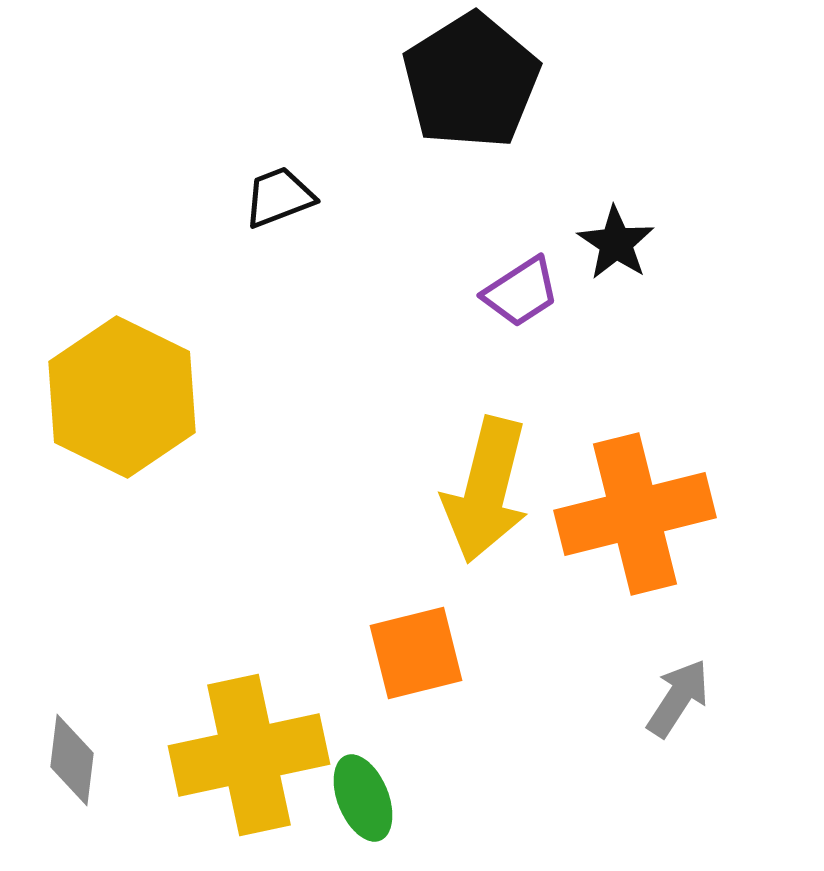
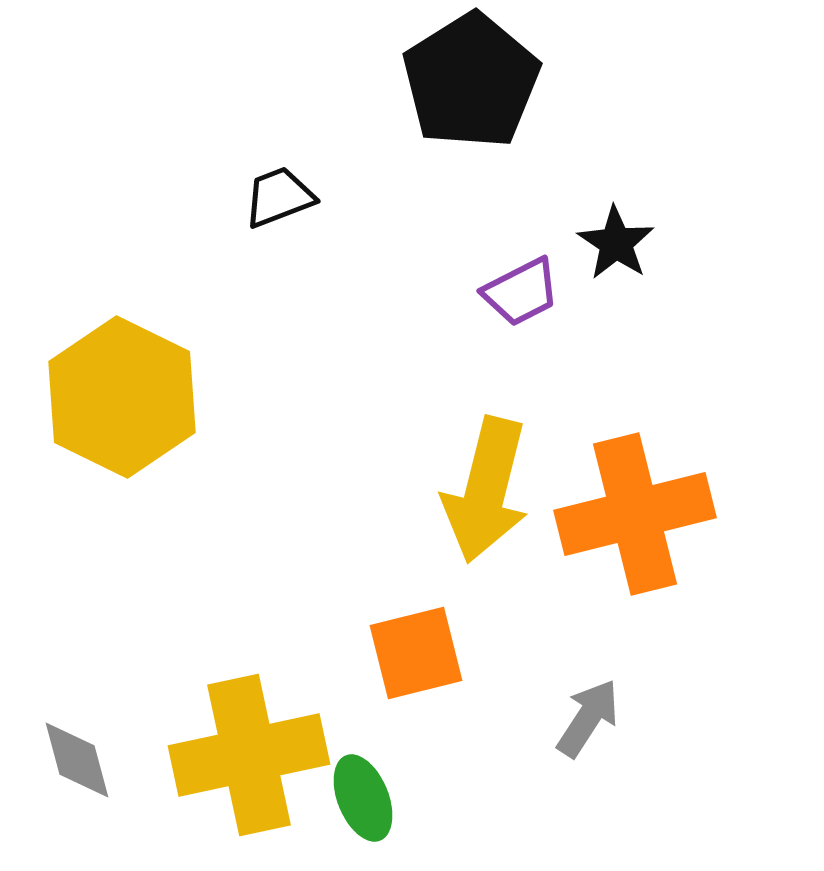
purple trapezoid: rotated 6 degrees clockwise
gray arrow: moved 90 px left, 20 px down
gray diamond: moved 5 px right; rotated 22 degrees counterclockwise
